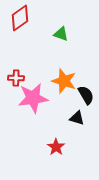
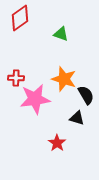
orange star: moved 2 px up
pink star: moved 2 px right, 1 px down
red star: moved 1 px right, 4 px up
